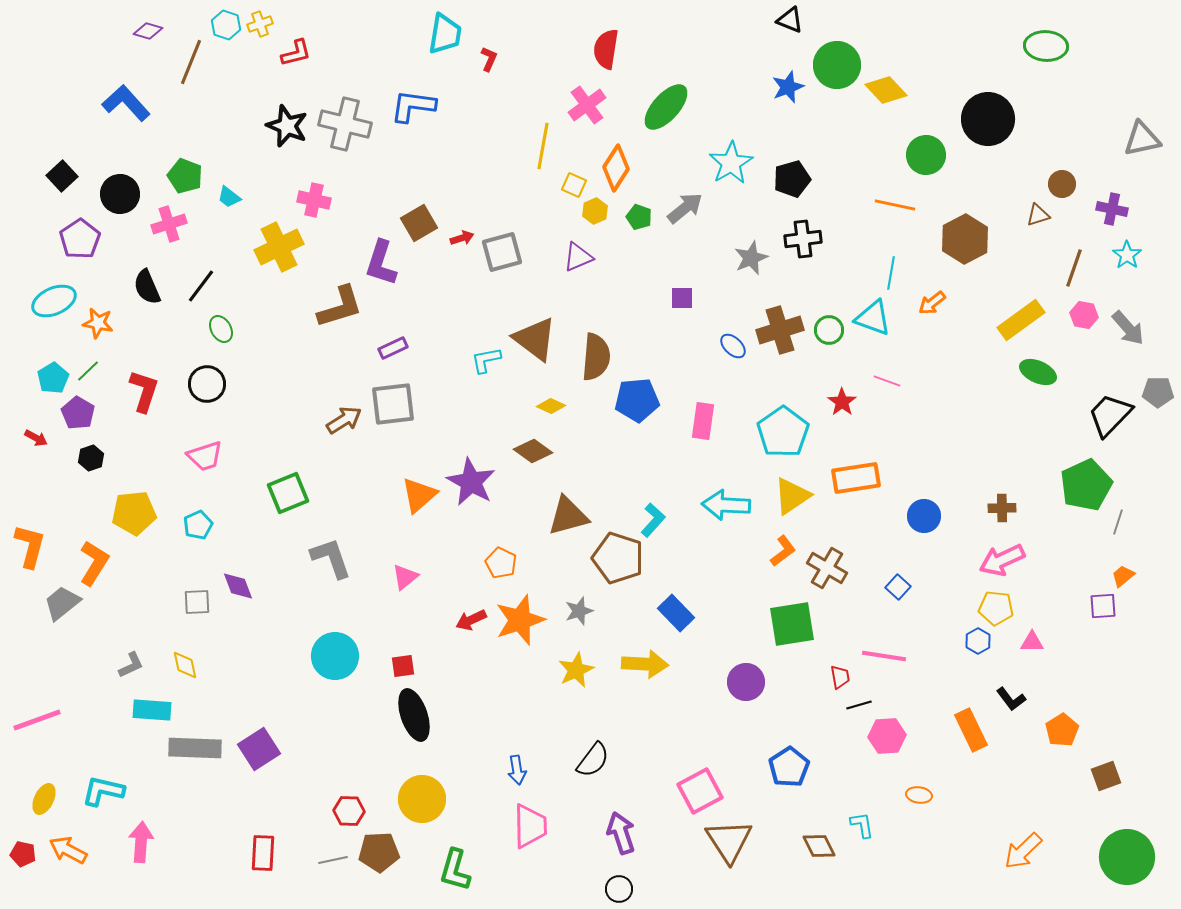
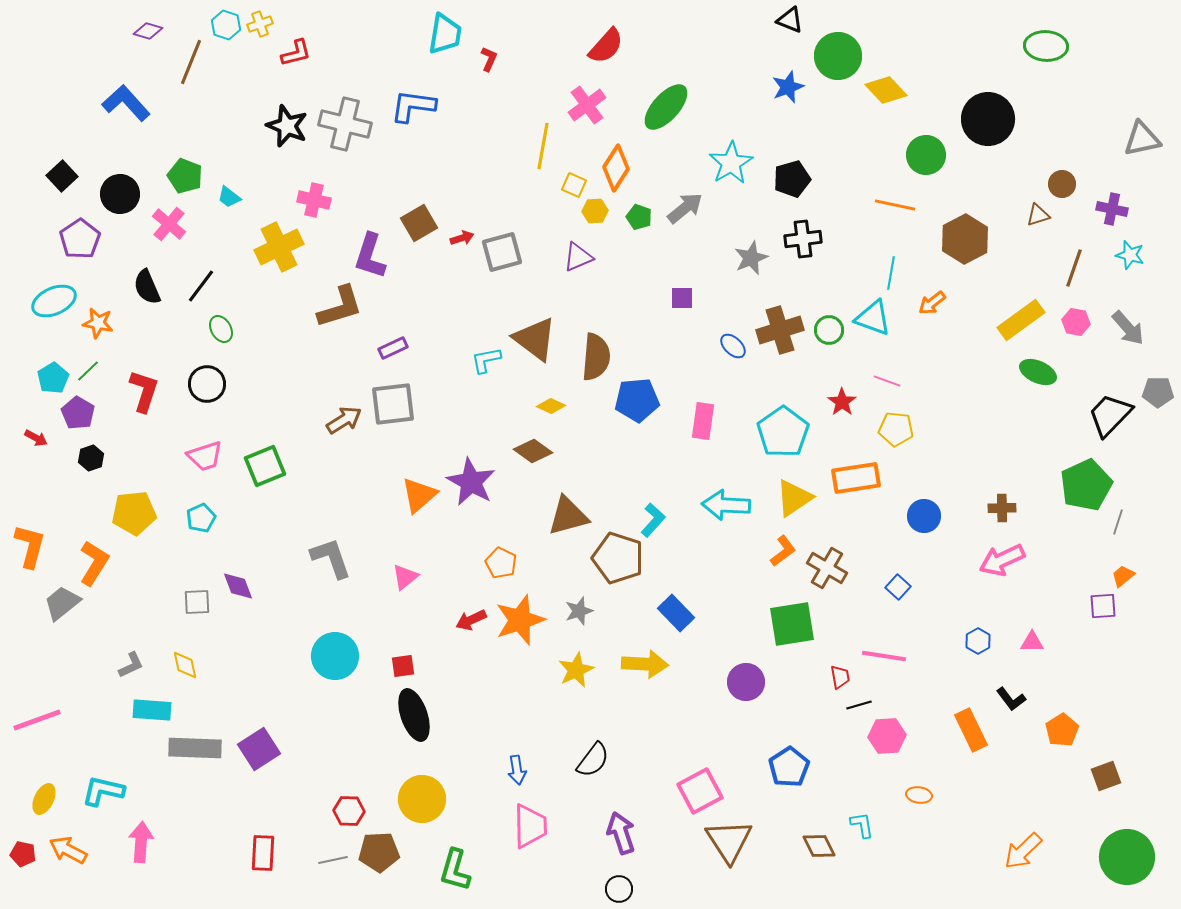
red semicircle at (606, 49): moved 3 px up; rotated 147 degrees counterclockwise
green circle at (837, 65): moved 1 px right, 9 px up
yellow hexagon at (595, 211): rotated 20 degrees clockwise
pink cross at (169, 224): rotated 32 degrees counterclockwise
cyan star at (1127, 255): moved 3 px right; rotated 20 degrees counterclockwise
purple L-shape at (381, 263): moved 11 px left, 7 px up
pink hexagon at (1084, 315): moved 8 px left, 7 px down
green square at (288, 493): moved 23 px left, 27 px up
yellow triangle at (792, 496): moved 2 px right, 2 px down
cyan pentagon at (198, 525): moved 3 px right, 7 px up
yellow pentagon at (996, 608): moved 100 px left, 179 px up
